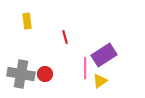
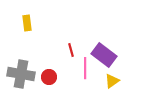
yellow rectangle: moved 2 px down
red line: moved 6 px right, 13 px down
purple rectangle: rotated 70 degrees clockwise
red circle: moved 4 px right, 3 px down
yellow triangle: moved 12 px right
